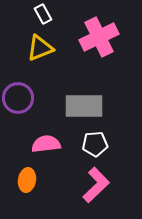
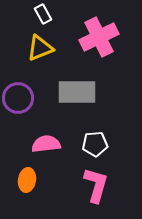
gray rectangle: moved 7 px left, 14 px up
pink L-shape: rotated 30 degrees counterclockwise
